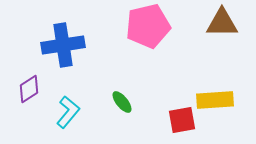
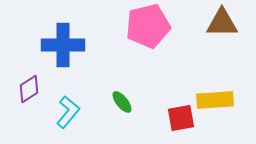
blue cross: rotated 9 degrees clockwise
red square: moved 1 px left, 2 px up
